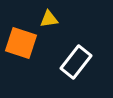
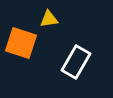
white rectangle: rotated 8 degrees counterclockwise
